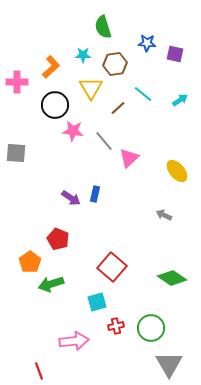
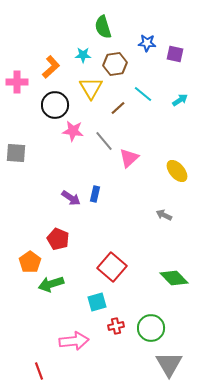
green diamond: moved 2 px right; rotated 12 degrees clockwise
